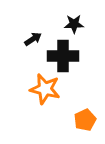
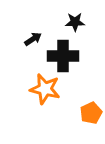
black star: moved 1 px right, 2 px up
orange pentagon: moved 6 px right, 7 px up
